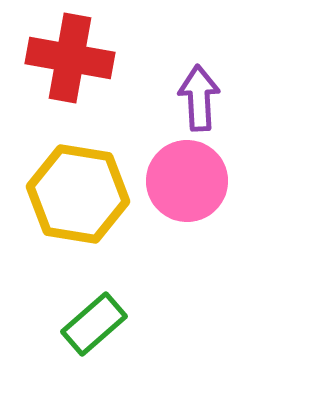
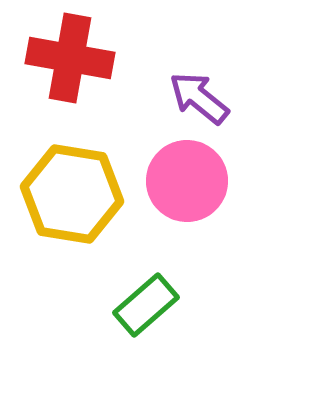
purple arrow: rotated 48 degrees counterclockwise
yellow hexagon: moved 6 px left
green rectangle: moved 52 px right, 19 px up
